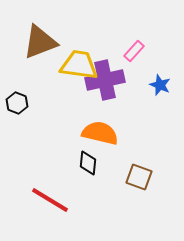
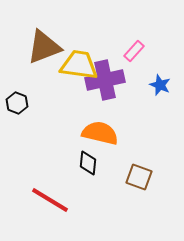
brown triangle: moved 4 px right, 5 px down
